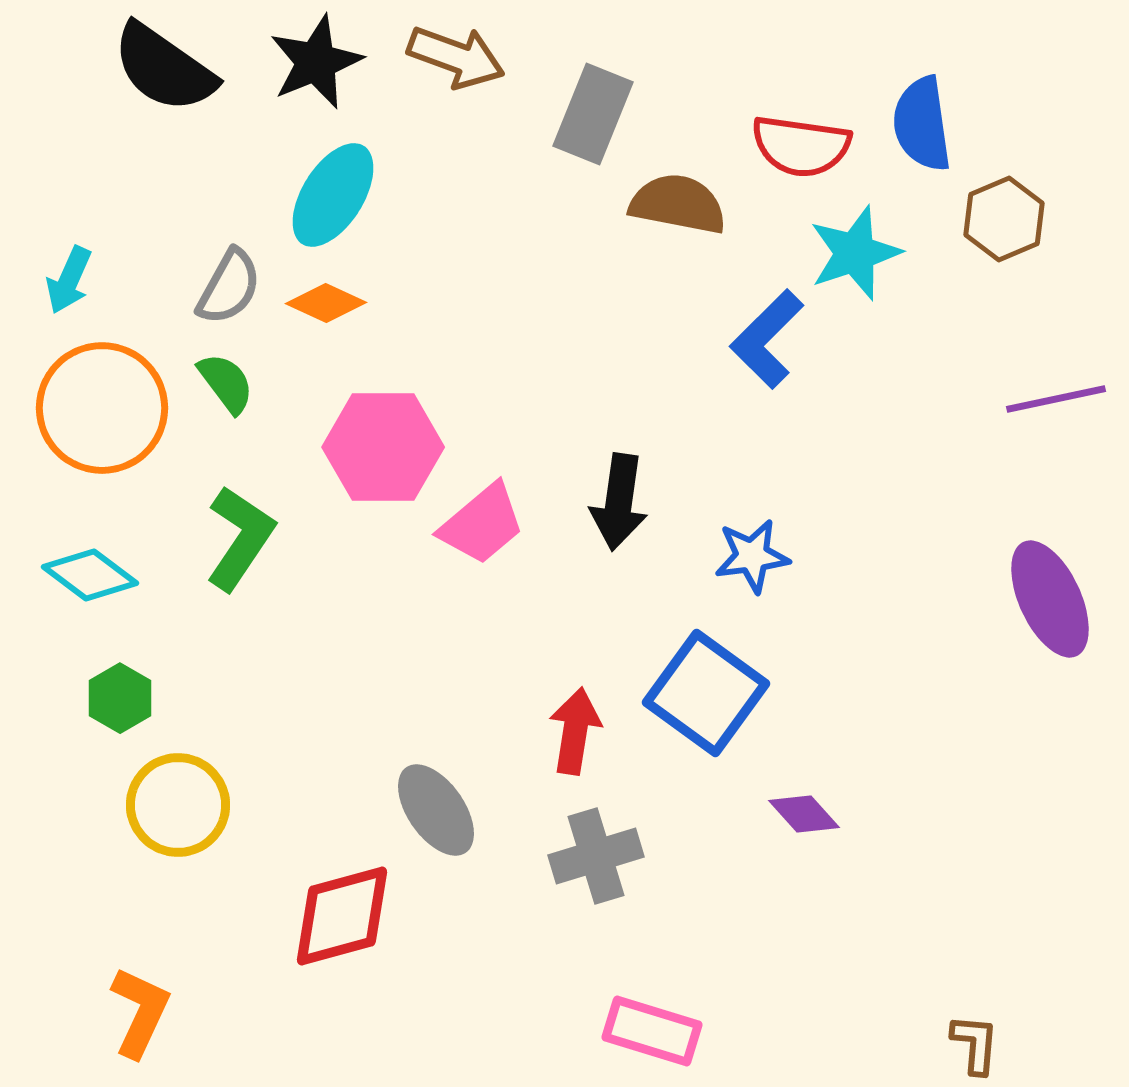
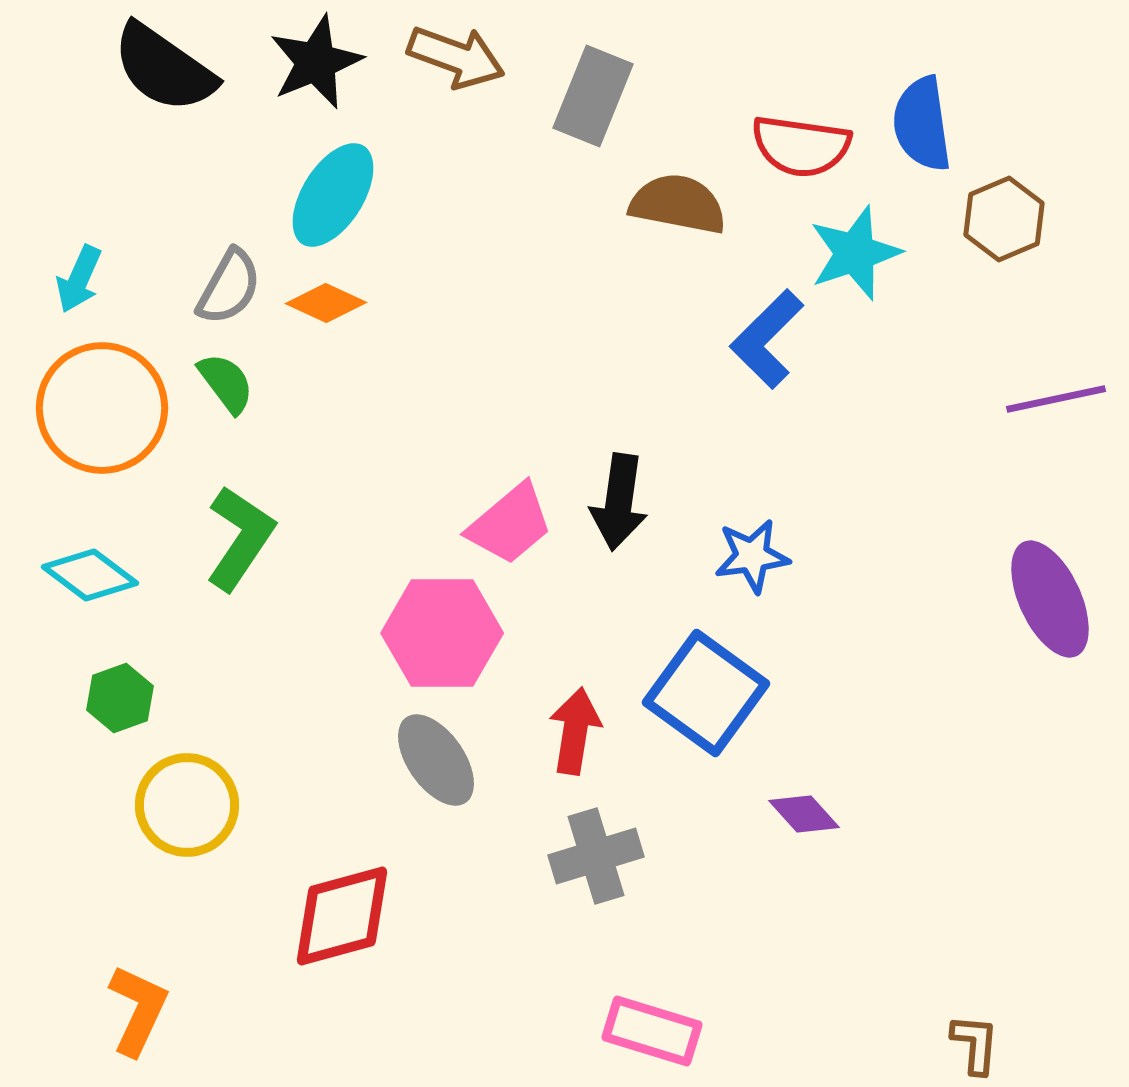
gray rectangle: moved 18 px up
cyan arrow: moved 10 px right, 1 px up
pink hexagon: moved 59 px right, 186 px down
pink trapezoid: moved 28 px right
green hexagon: rotated 10 degrees clockwise
yellow circle: moved 9 px right
gray ellipse: moved 50 px up
orange L-shape: moved 2 px left, 2 px up
